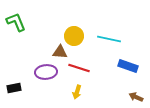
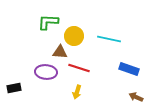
green L-shape: moved 32 px right; rotated 65 degrees counterclockwise
blue rectangle: moved 1 px right, 3 px down
purple ellipse: rotated 10 degrees clockwise
